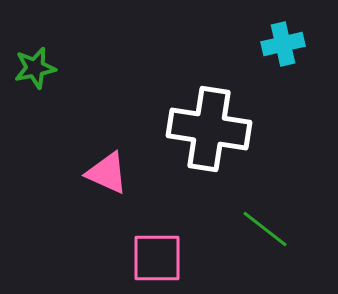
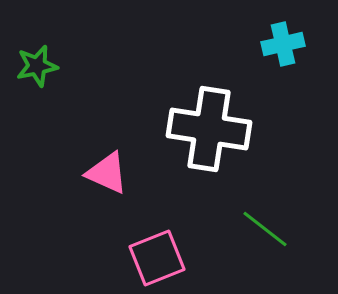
green star: moved 2 px right, 2 px up
pink square: rotated 22 degrees counterclockwise
